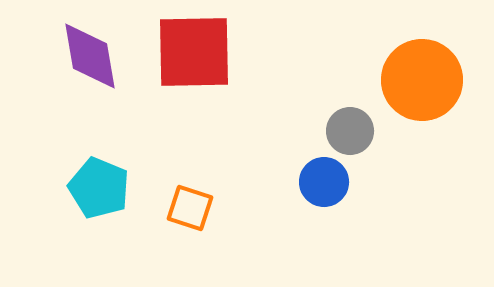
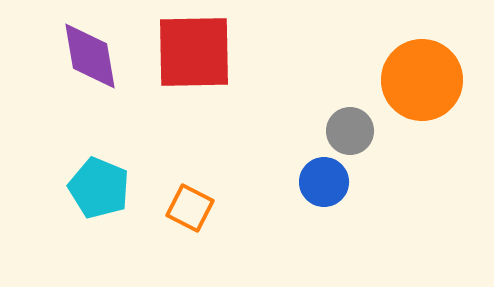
orange square: rotated 9 degrees clockwise
